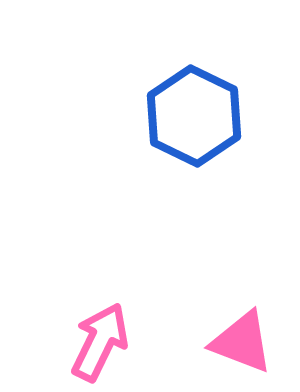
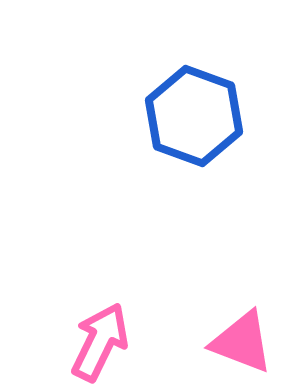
blue hexagon: rotated 6 degrees counterclockwise
